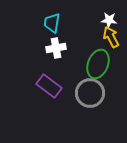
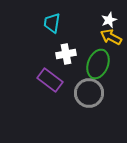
white star: rotated 28 degrees counterclockwise
yellow arrow: rotated 35 degrees counterclockwise
white cross: moved 10 px right, 6 px down
purple rectangle: moved 1 px right, 6 px up
gray circle: moved 1 px left
